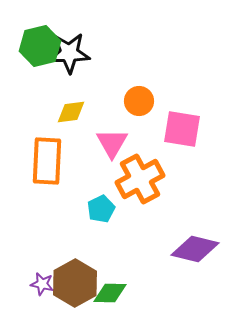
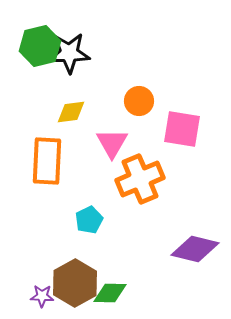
orange cross: rotated 6 degrees clockwise
cyan pentagon: moved 12 px left, 11 px down
purple star: moved 12 px down; rotated 10 degrees counterclockwise
